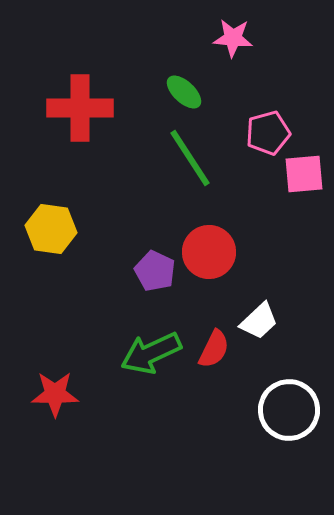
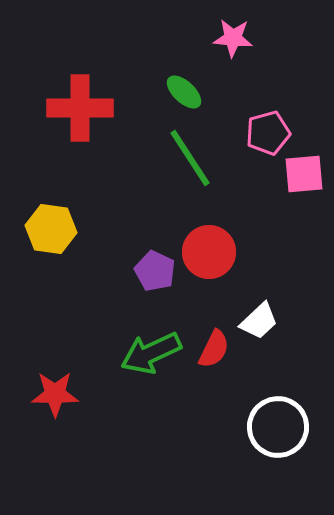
white circle: moved 11 px left, 17 px down
